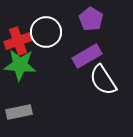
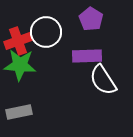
purple rectangle: rotated 28 degrees clockwise
